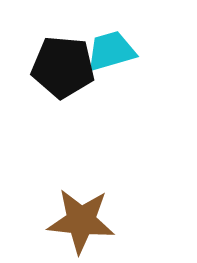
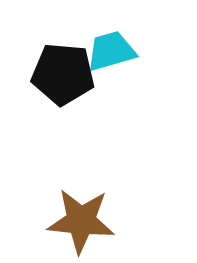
black pentagon: moved 7 px down
